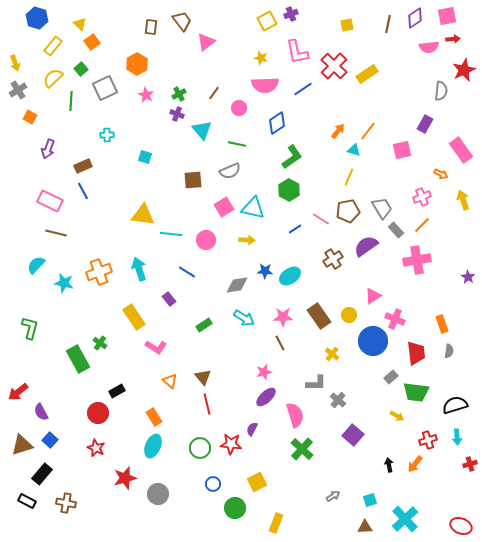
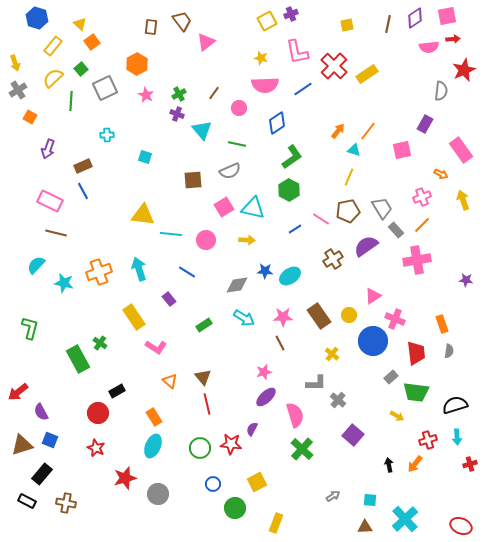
purple star at (468, 277): moved 2 px left, 3 px down; rotated 24 degrees counterclockwise
blue square at (50, 440): rotated 21 degrees counterclockwise
cyan square at (370, 500): rotated 24 degrees clockwise
